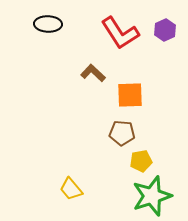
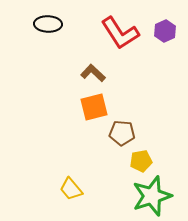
purple hexagon: moved 1 px down
orange square: moved 36 px left, 12 px down; rotated 12 degrees counterclockwise
